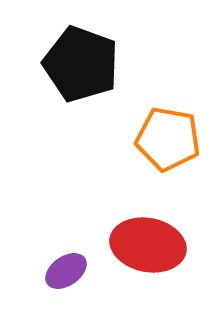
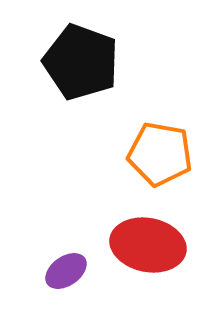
black pentagon: moved 2 px up
orange pentagon: moved 8 px left, 15 px down
